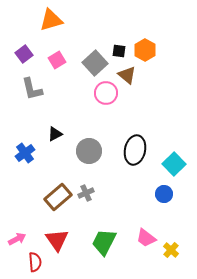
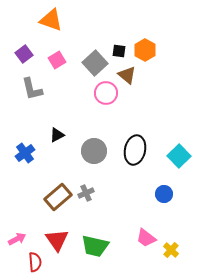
orange triangle: rotated 35 degrees clockwise
black triangle: moved 2 px right, 1 px down
gray circle: moved 5 px right
cyan square: moved 5 px right, 8 px up
green trapezoid: moved 9 px left, 4 px down; rotated 104 degrees counterclockwise
